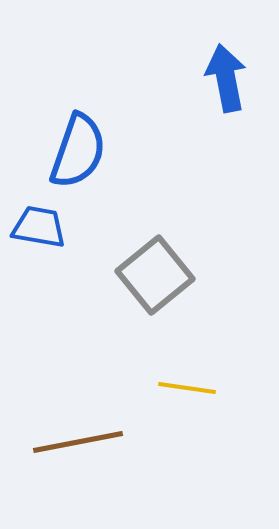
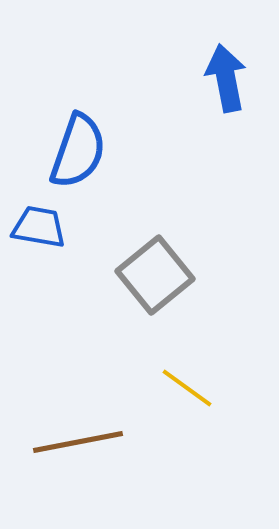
yellow line: rotated 28 degrees clockwise
